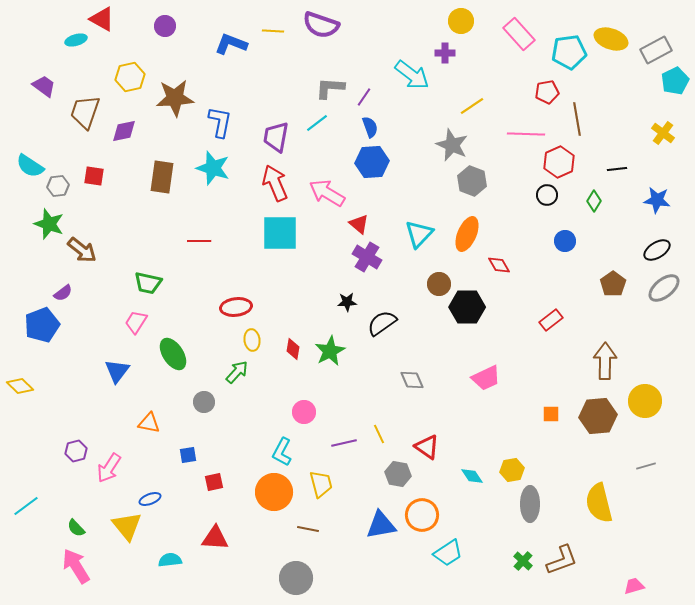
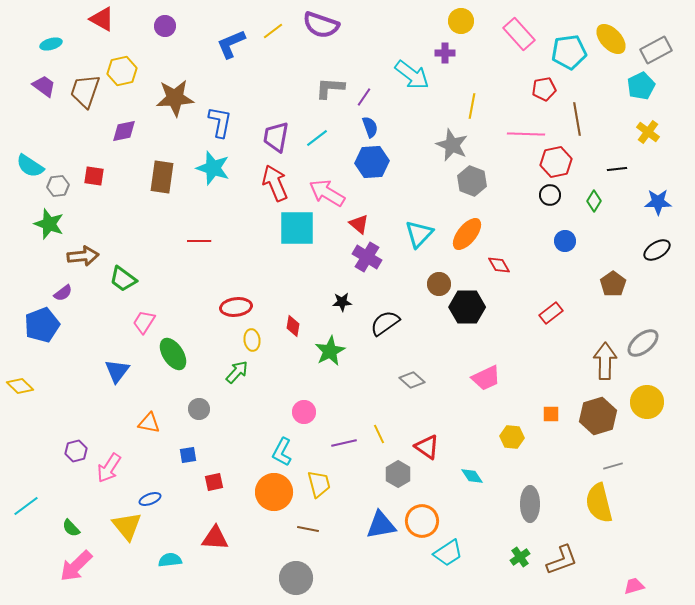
yellow line at (273, 31): rotated 40 degrees counterclockwise
yellow ellipse at (611, 39): rotated 28 degrees clockwise
cyan ellipse at (76, 40): moved 25 px left, 4 px down
blue L-shape at (231, 44): rotated 44 degrees counterclockwise
yellow hexagon at (130, 77): moved 8 px left, 6 px up
cyan pentagon at (675, 81): moved 34 px left, 5 px down
red pentagon at (547, 92): moved 3 px left, 3 px up
yellow line at (472, 106): rotated 45 degrees counterclockwise
brown trapezoid at (85, 112): moved 21 px up
cyan line at (317, 123): moved 15 px down
yellow cross at (663, 133): moved 15 px left, 1 px up
red hexagon at (559, 162): moved 3 px left; rotated 12 degrees clockwise
black circle at (547, 195): moved 3 px right
blue star at (657, 200): moved 1 px right, 2 px down; rotated 8 degrees counterclockwise
cyan square at (280, 233): moved 17 px right, 5 px up
orange ellipse at (467, 234): rotated 16 degrees clockwise
brown arrow at (82, 250): moved 1 px right, 6 px down; rotated 44 degrees counterclockwise
green trapezoid at (148, 283): moved 25 px left, 4 px up; rotated 24 degrees clockwise
gray ellipse at (664, 288): moved 21 px left, 55 px down
black star at (347, 302): moved 5 px left
red rectangle at (551, 320): moved 7 px up
pink trapezoid at (136, 322): moved 8 px right
black semicircle at (382, 323): moved 3 px right
red diamond at (293, 349): moved 23 px up
gray diamond at (412, 380): rotated 25 degrees counterclockwise
yellow circle at (645, 401): moved 2 px right, 1 px down
gray circle at (204, 402): moved 5 px left, 7 px down
brown hexagon at (598, 416): rotated 12 degrees counterclockwise
gray line at (646, 466): moved 33 px left
yellow hexagon at (512, 470): moved 33 px up; rotated 15 degrees clockwise
gray hexagon at (398, 474): rotated 20 degrees clockwise
yellow trapezoid at (321, 484): moved 2 px left
orange circle at (422, 515): moved 6 px down
green semicircle at (76, 528): moved 5 px left
green cross at (523, 561): moved 3 px left, 4 px up; rotated 12 degrees clockwise
pink arrow at (76, 566): rotated 102 degrees counterclockwise
